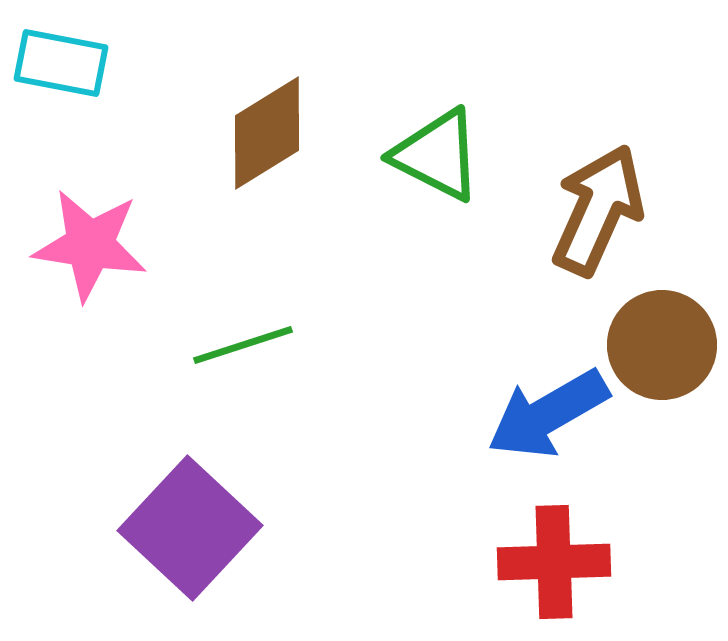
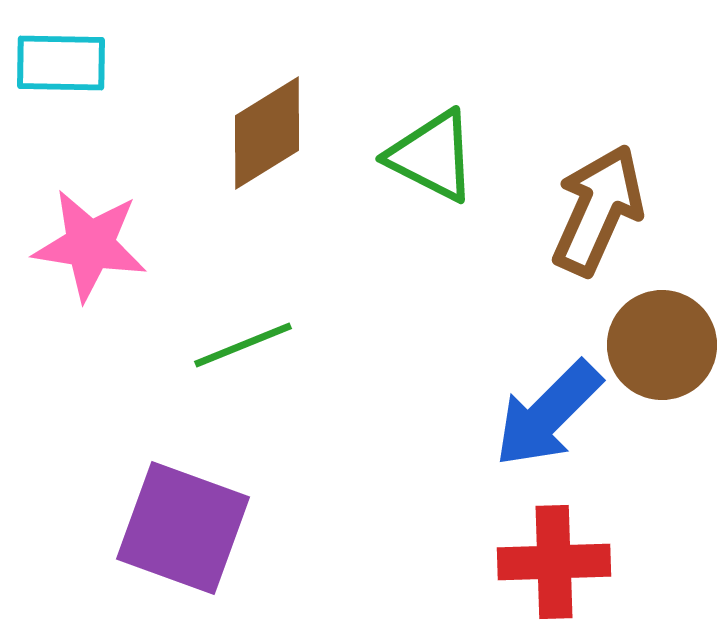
cyan rectangle: rotated 10 degrees counterclockwise
green triangle: moved 5 px left, 1 px down
green line: rotated 4 degrees counterclockwise
blue arrow: rotated 15 degrees counterclockwise
purple square: moved 7 px left; rotated 23 degrees counterclockwise
